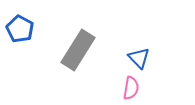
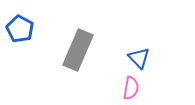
gray rectangle: rotated 9 degrees counterclockwise
